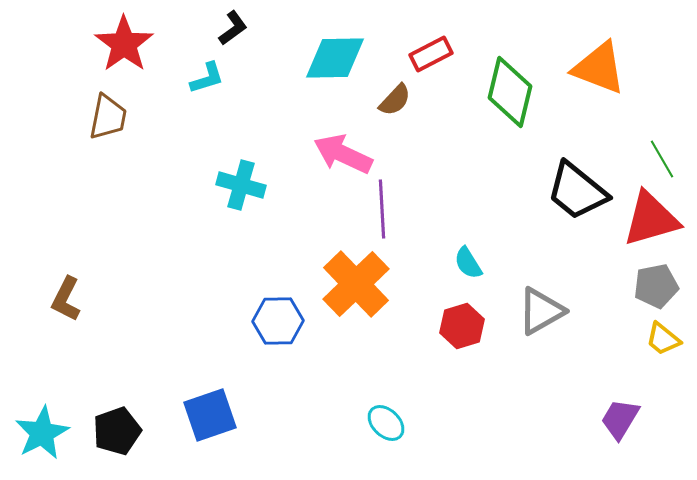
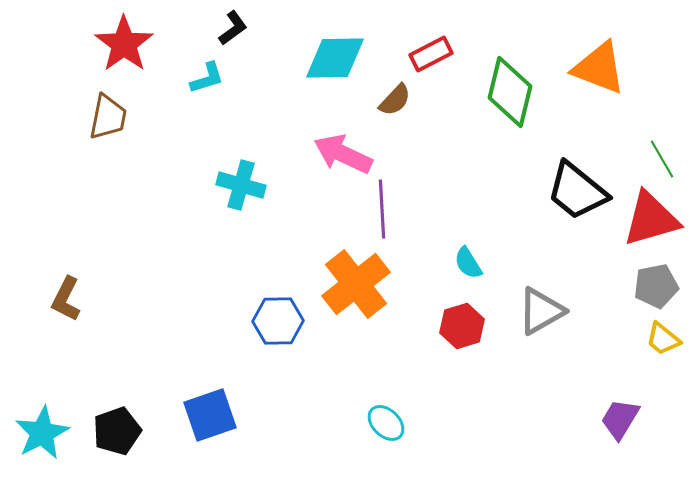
orange cross: rotated 6 degrees clockwise
